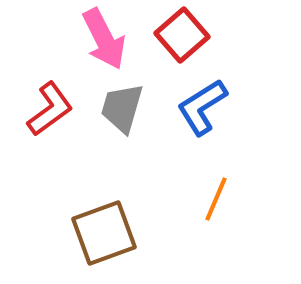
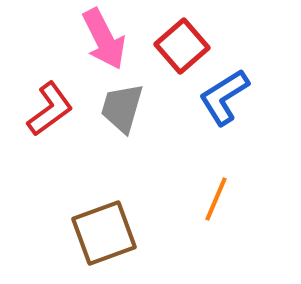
red square: moved 11 px down
blue L-shape: moved 22 px right, 10 px up
